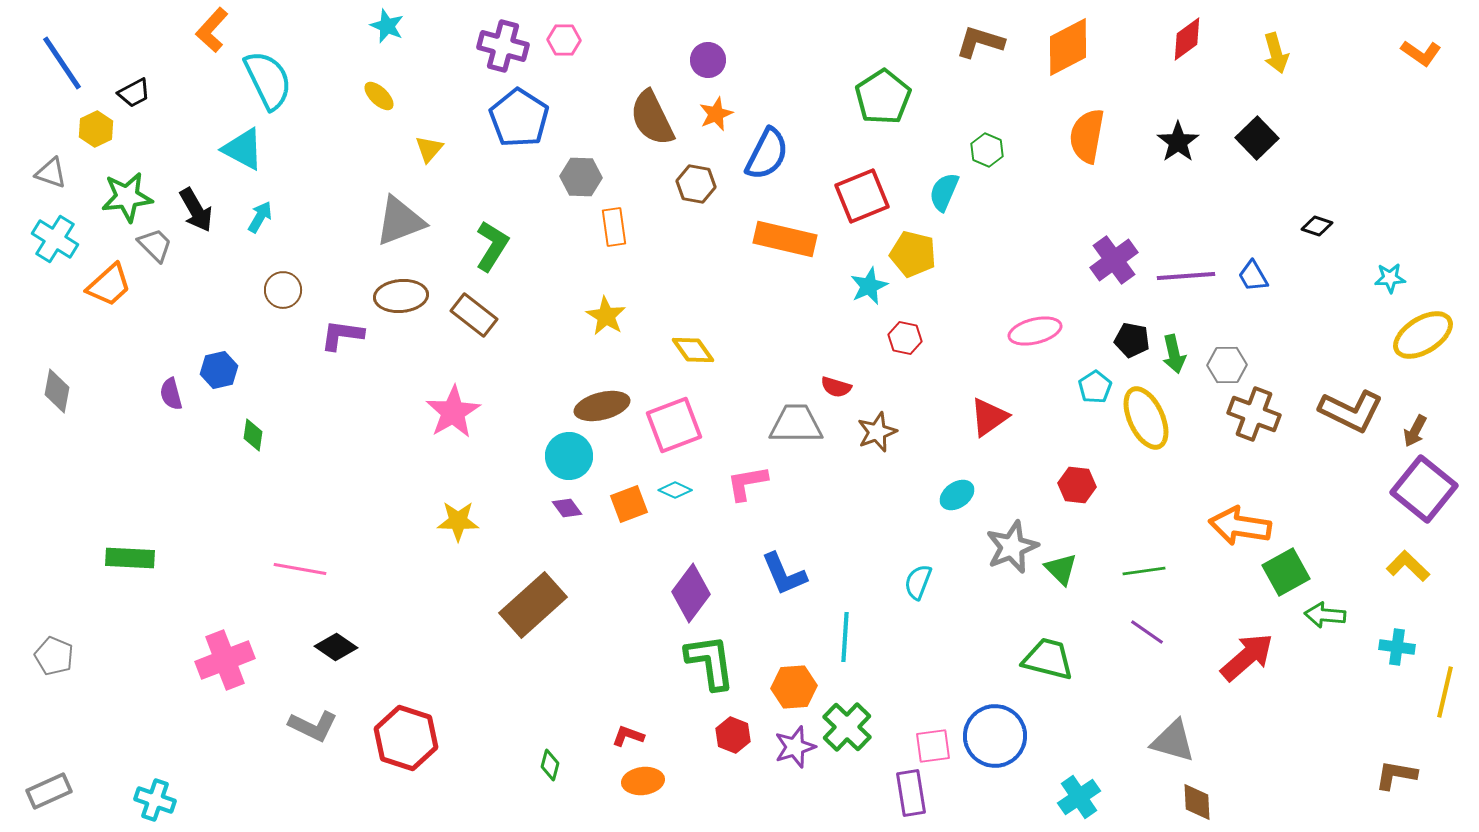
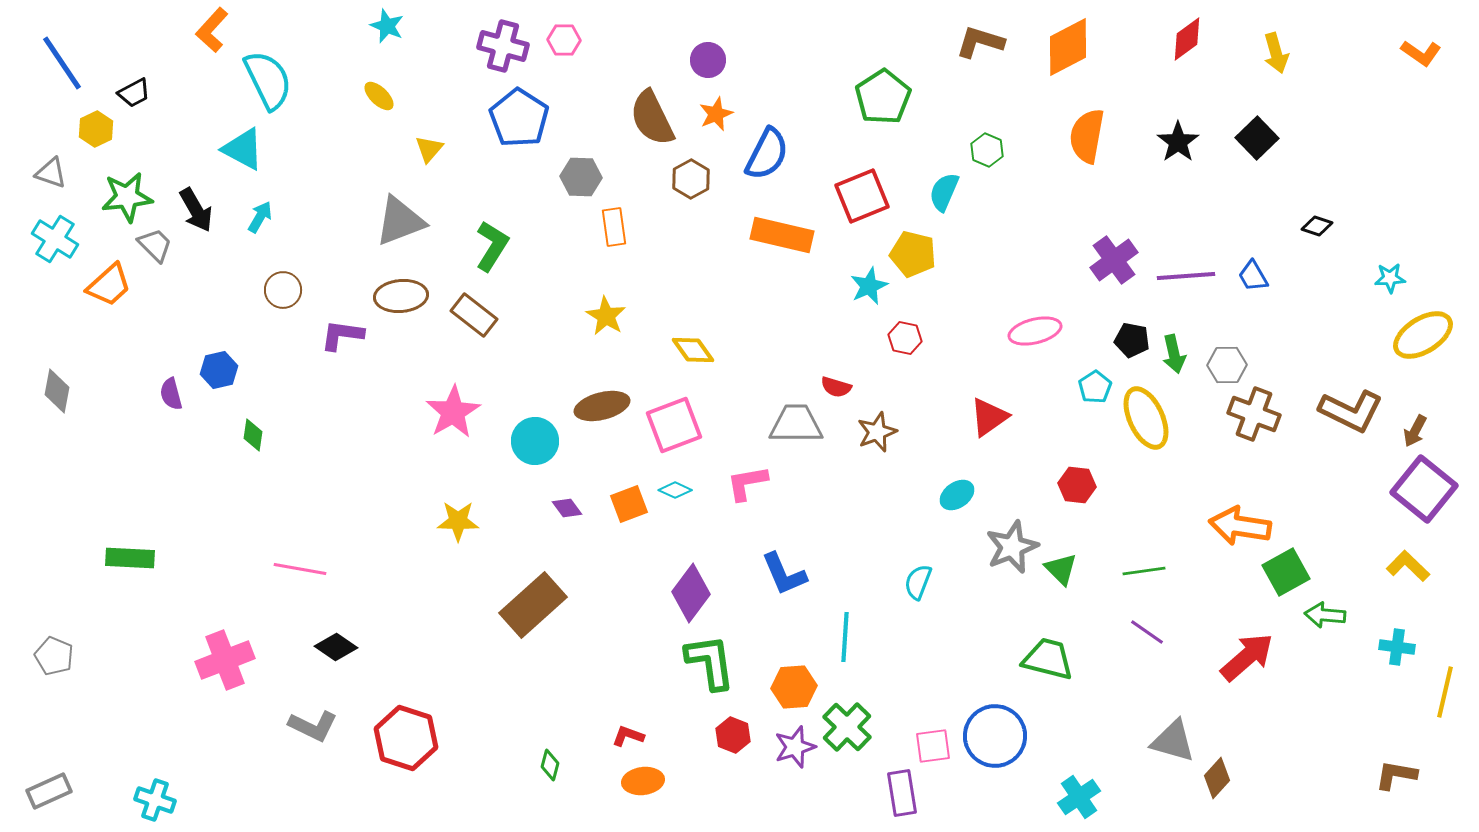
brown hexagon at (696, 184): moved 5 px left, 5 px up; rotated 21 degrees clockwise
orange rectangle at (785, 239): moved 3 px left, 4 px up
cyan circle at (569, 456): moved 34 px left, 15 px up
purple rectangle at (911, 793): moved 9 px left
brown diamond at (1197, 802): moved 20 px right, 24 px up; rotated 45 degrees clockwise
